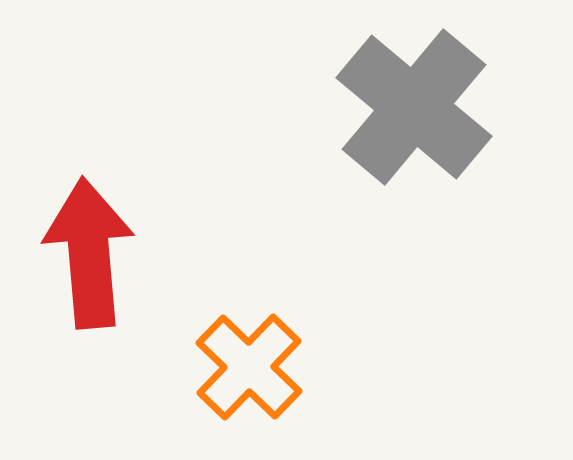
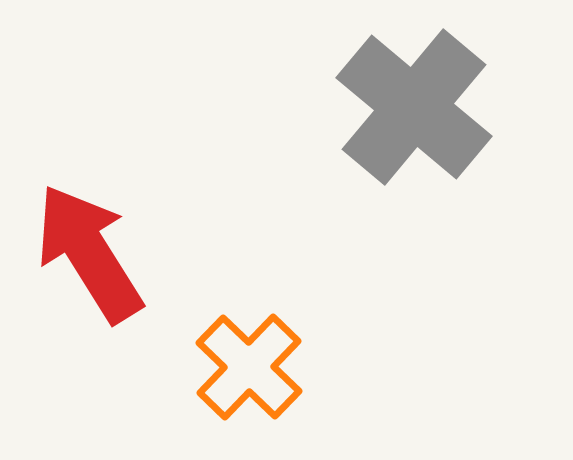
red arrow: rotated 27 degrees counterclockwise
